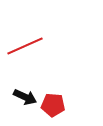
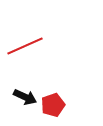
red pentagon: rotated 25 degrees counterclockwise
